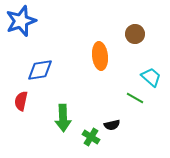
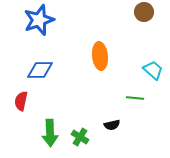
blue star: moved 18 px right, 1 px up
brown circle: moved 9 px right, 22 px up
blue diamond: rotated 8 degrees clockwise
cyan trapezoid: moved 2 px right, 7 px up
green line: rotated 24 degrees counterclockwise
green arrow: moved 13 px left, 15 px down
green cross: moved 11 px left
